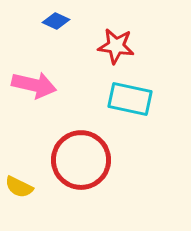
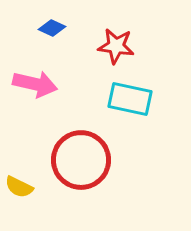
blue diamond: moved 4 px left, 7 px down
pink arrow: moved 1 px right, 1 px up
